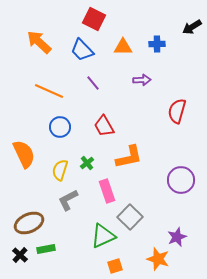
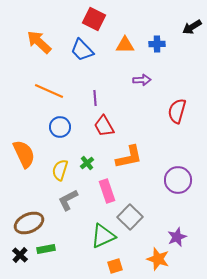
orange triangle: moved 2 px right, 2 px up
purple line: moved 2 px right, 15 px down; rotated 35 degrees clockwise
purple circle: moved 3 px left
